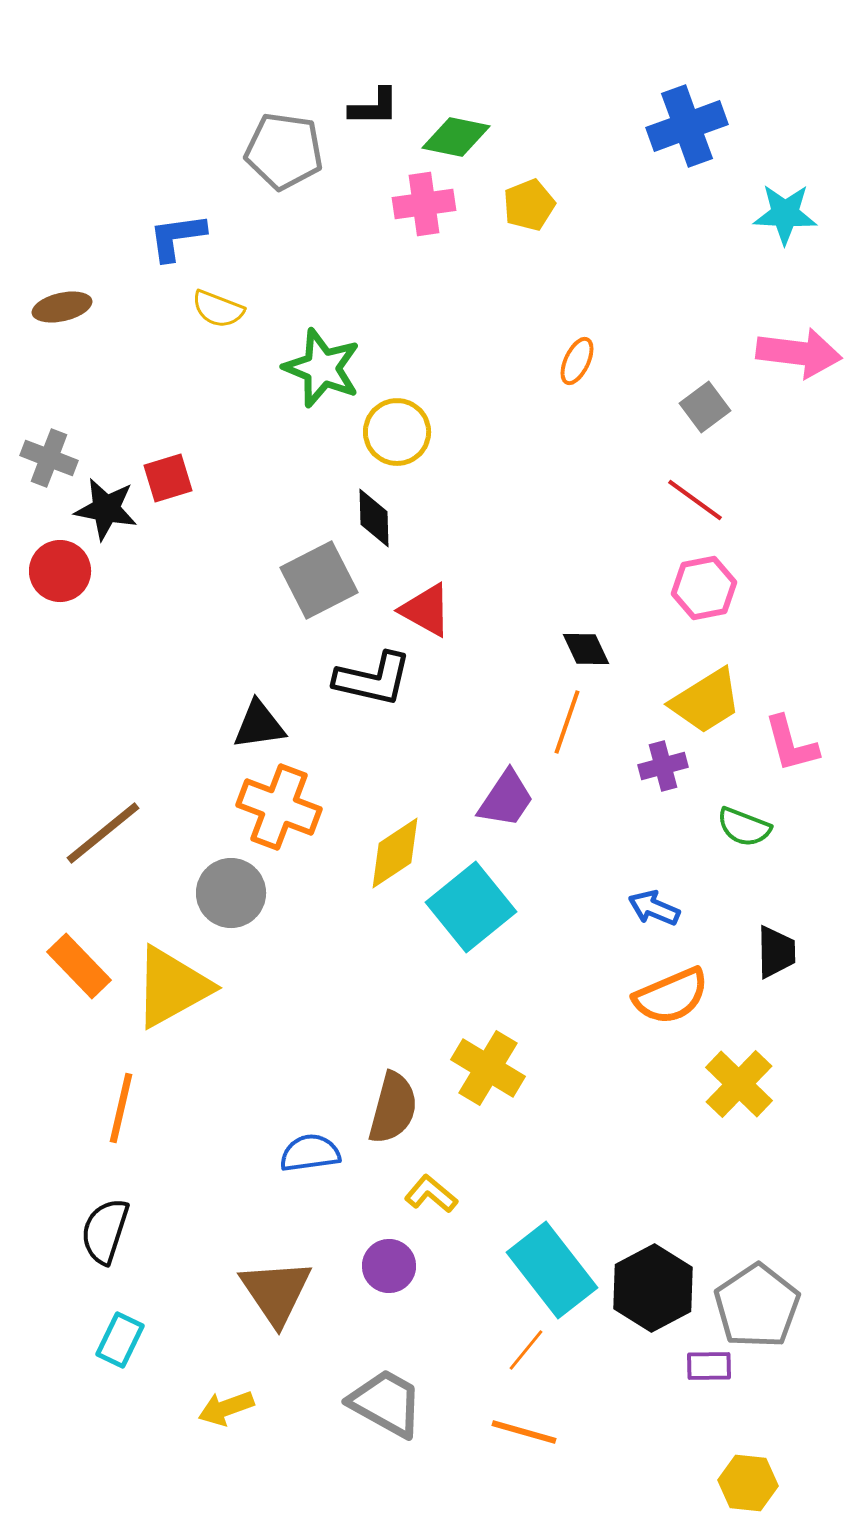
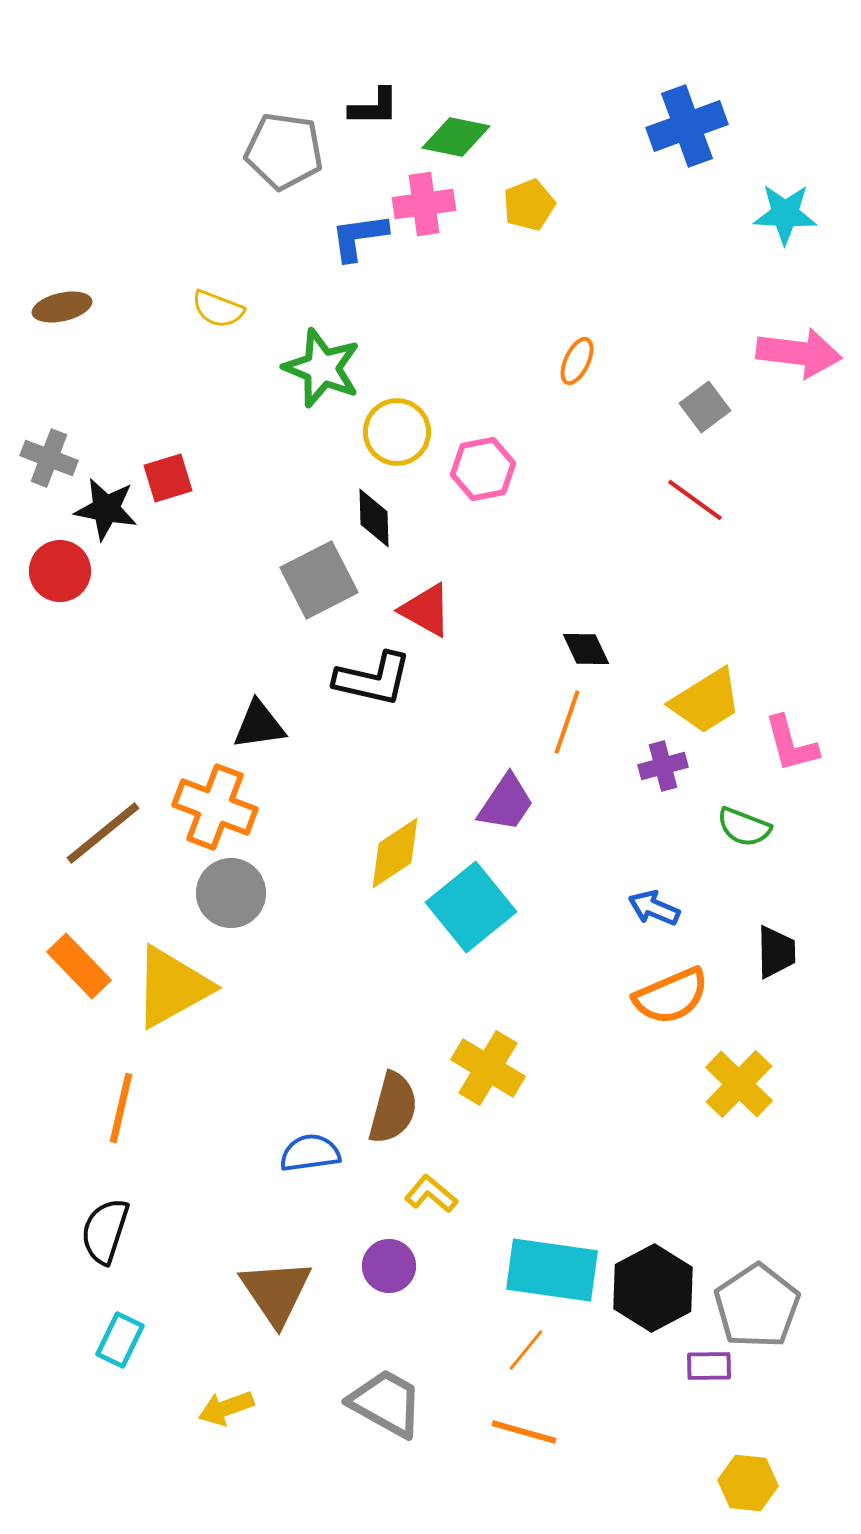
blue L-shape at (177, 237): moved 182 px right
pink hexagon at (704, 588): moved 221 px left, 119 px up
purple trapezoid at (506, 799): moved 4 px down
orange cross at (279, 807): moved 64 px left
cyan rectangle at (552, 1270): rotated 44 degrees counterclockwise
